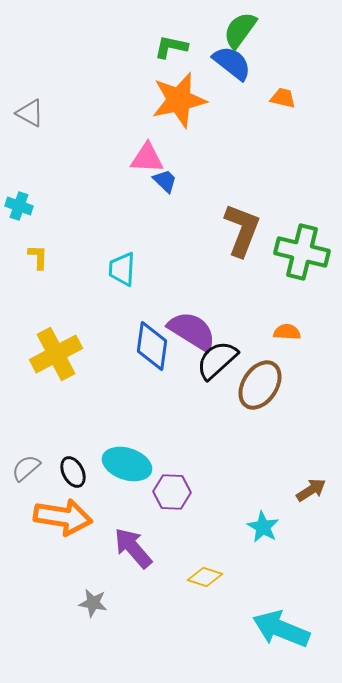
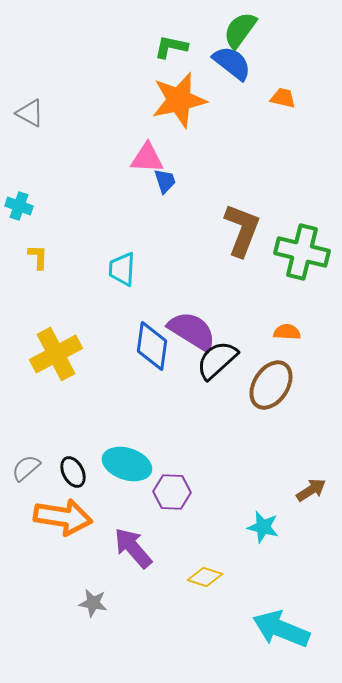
blue trapezoid: rotated 28 degrees clockwise
brown ellipse: moved 11 px right
cyan star: rotated 16 degrees counterclockwise
